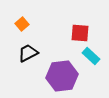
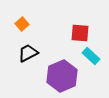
purple hexagon: rotated 16 degrees counterclockwise
